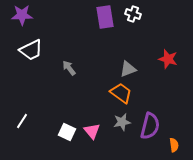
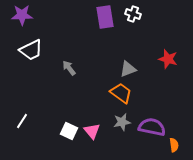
purple semicircle: moved 2 px right, 1 px down; rotated 92 degrees counterclockwise
white square: moved 2 px right, 1 px up
